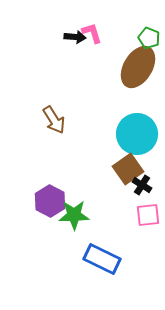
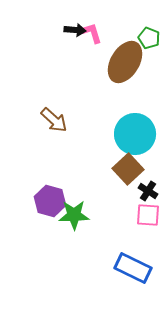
black arrow: moved 7 px up
brown ellipse: moved 13 px left, 5 px up
brown arrow: rotated 16 degrees counterclockwise
cyan circle: moved 2 px left
brown square: rotated 8 degrees counterclockwise
black cross: moved 6 px right, 6 px down
purple hexagon: rotated 12 degrees counterclockwise
pink square: rotated 10 degrees clockwise
blue rectangle: moved 31 px right, 9 px down
